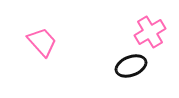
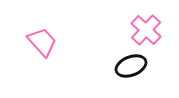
pink cross: moved 4 px left, 2 px up; rotated 16 degrees counterclockwise
